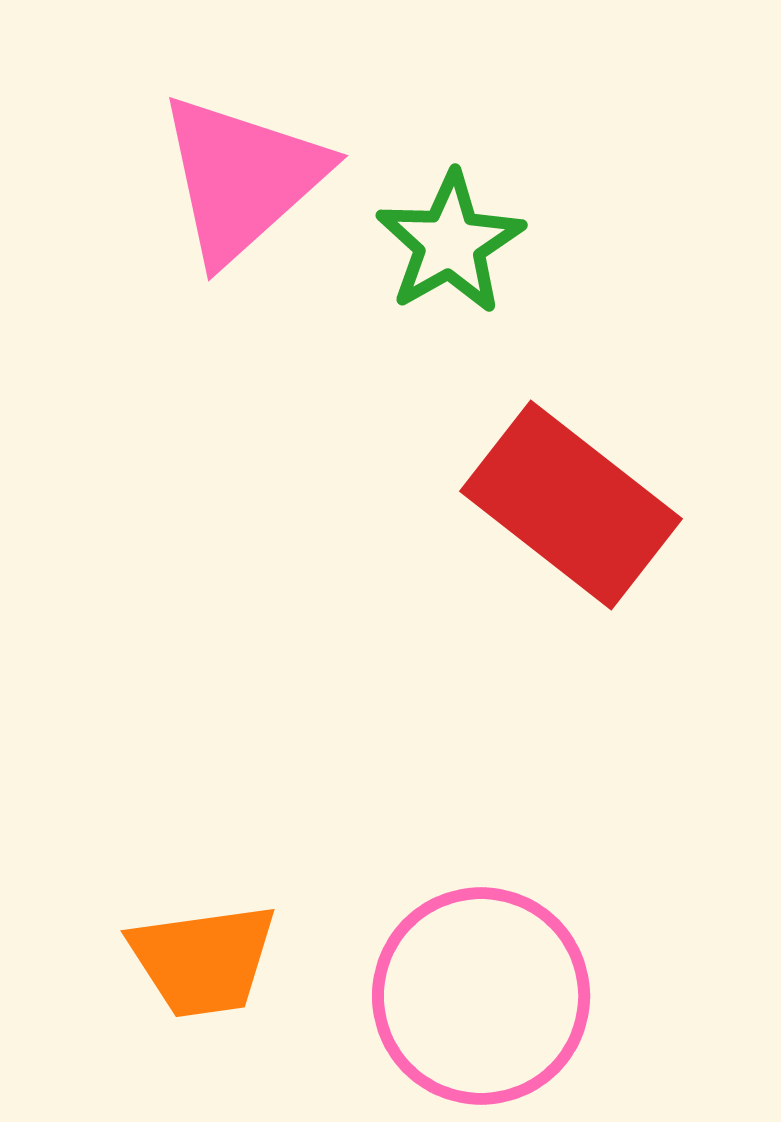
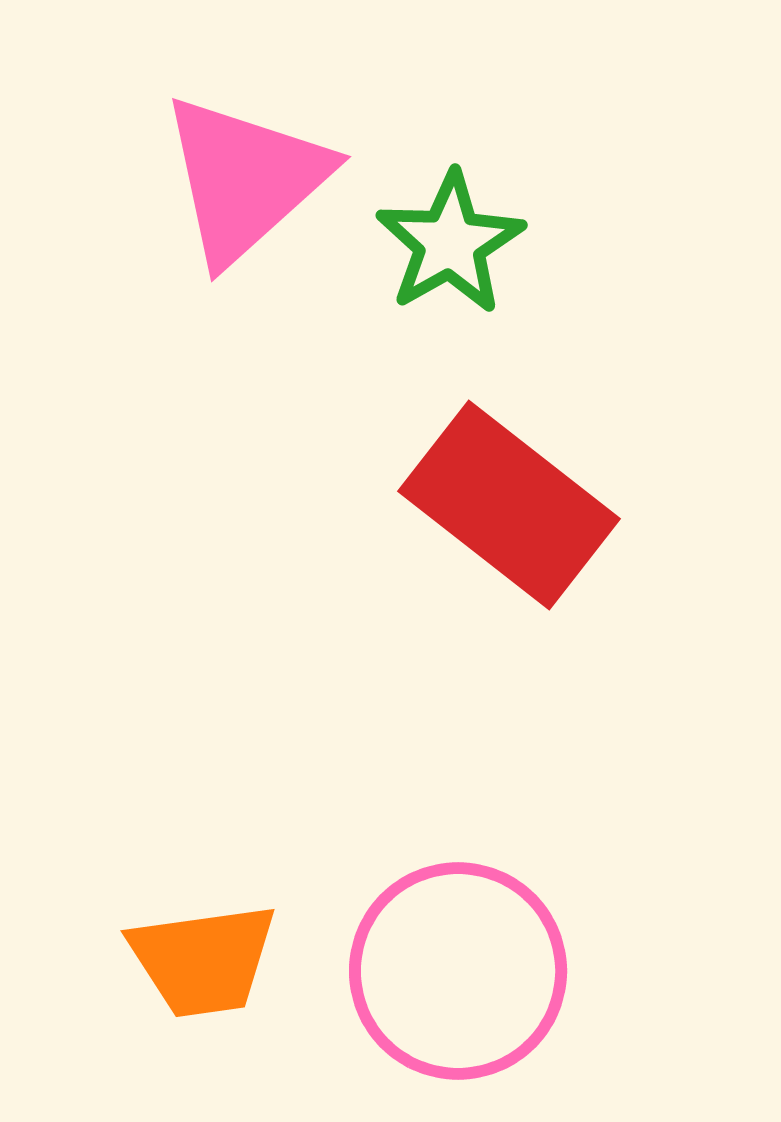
pink triangle: moved 3 px right, 1 px down
red rectangle: moved 62 px left
pink circle: moved 23 px left, 25 px up
